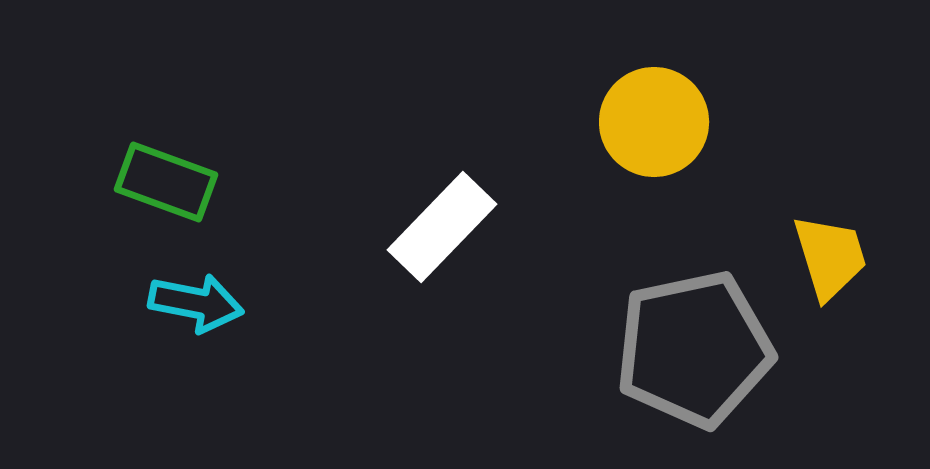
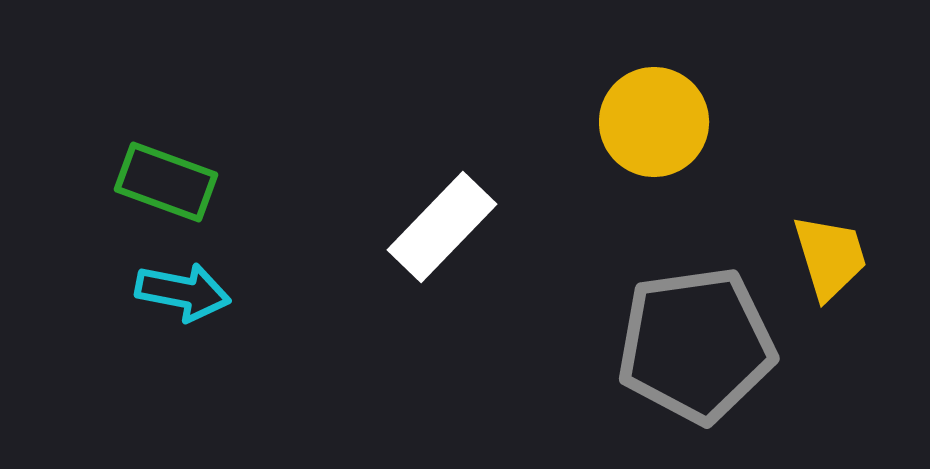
cyan arrow: moved 13 px left, 11 px up
gray pentagon: moved 2 px right, 4 px up; rotated 4 degrees clockwise
